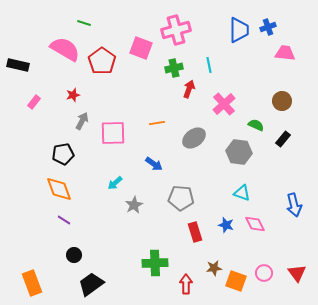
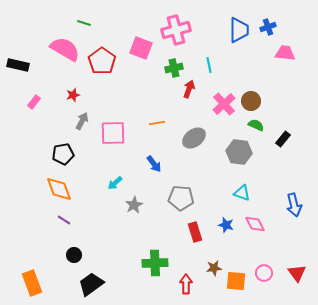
brown circle at (282, 101): moved 31 px left
blue arrow at (154, 164): rotated 18 degrees clockwise
orange square at (236, 281): rotated 15 degrees counterclockwise
